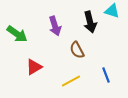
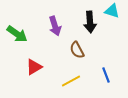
black arrow: rotated 10 degrees clockwise
